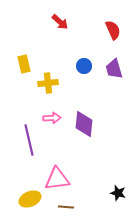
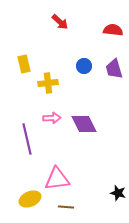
red semicircle: rotated 60 degrees counterclockwise
purple diamond: rotated 32 degrees counterclockwise
purple line: moved 2 px left, 1 px up
